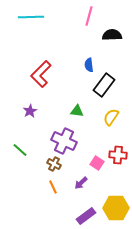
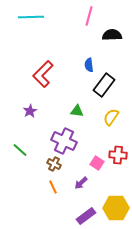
red L-shape: moved 2 px right
